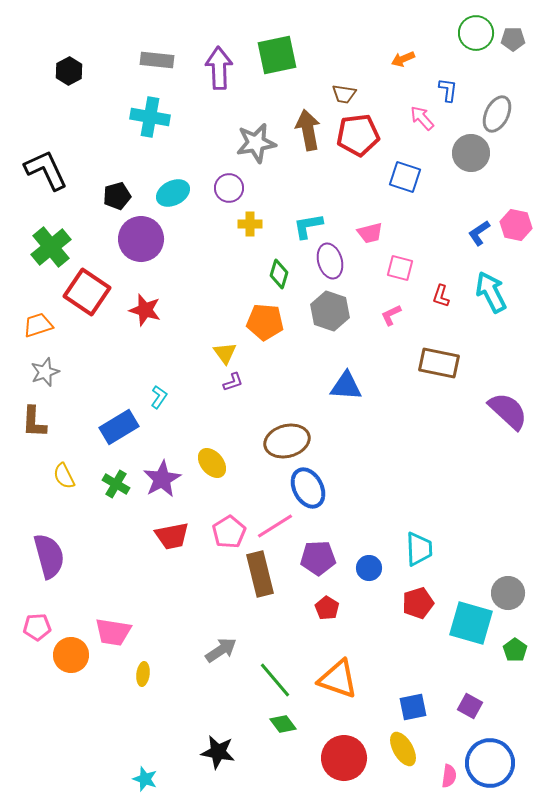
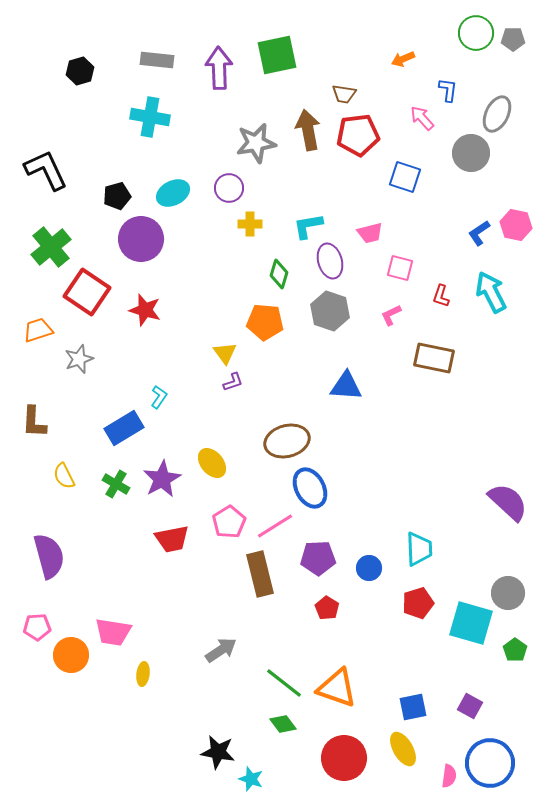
black hexagon at (69, 71): moved 11 px right; rotated 12 degrees clockwise
orange trapezoid at (38, 325): moved 5 px down
brown rectangle at (439, 363): moved 5 px left, 5 px up
gray star at (45, 372): moved 34 px right, 13 px up
purple semicircle at (508, 411): moved 91 px down
blue rectangle at (119, 427): moved 5 px right, 1 px down
blue ellipse at (308, 488): moved 2 px right
pink pentagon at (229, 532): moved 10 px up
red trapezoid at (172, 536): moved 3 px down
orange triangle at (338, 679): moved 1 px left, 9 px down
green line at (275, 680): moved 9 px right, 3 px down; rotated 12 degrees counterclockwise
cyan star at (145, 779): moved 106 px right
